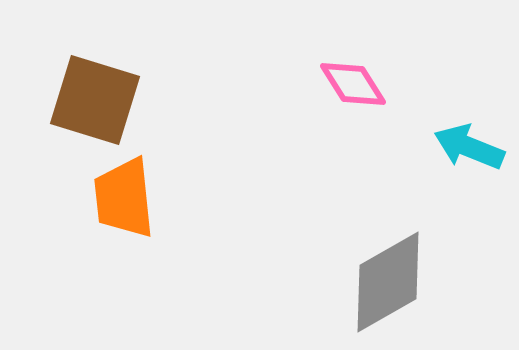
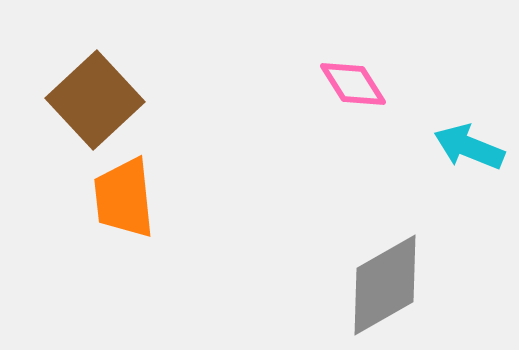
brown square: rotated 30 degrees clockwise
gray diamond: moved 3 px left, 3 px down
